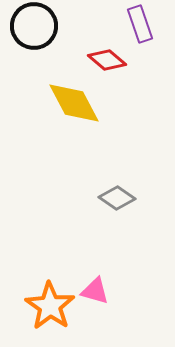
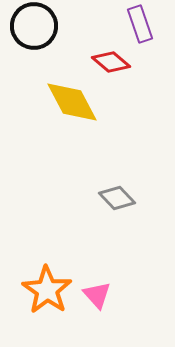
red diamond: moved 4 px right, 2 px down
yellow diamond: moved 2 px left, 1 px up
gray diamond: rotated 12 degrees clockwise
pink triangle: moved 2 px right, 4 px down; rotated 32 degrees clockwise
orange star: moved 3 px left, 16 px up
